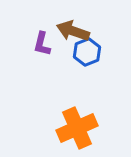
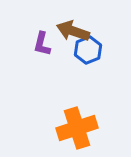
blue hexagon: moved 1 px right, 2 px up
orange cross: rotated 6 degrees clockwise
